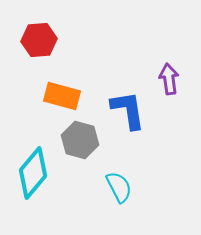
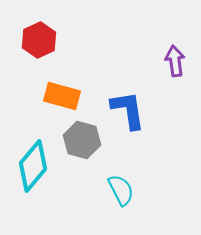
red hexagon: rotated 20 degrees counterclockwise
purple arrow: moved 6 px right, 18 px up
gray hexagon: moved 2 px right
cyan diamond: moved 7 px up
cyan semicircle: moved 2 px right, 3 px down
